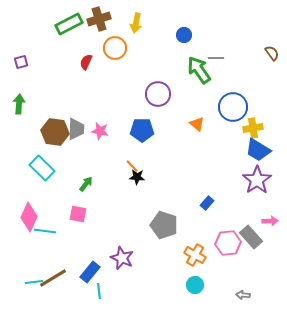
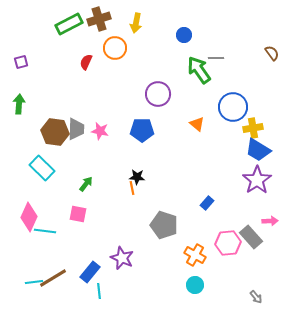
orange line at (132, 166): moved 22 px down; rotated 32 degrees clockwise
gray arrow at (243, 295): moved 13 px right, 2 px down; rotated 136 degrees counterclockwise
